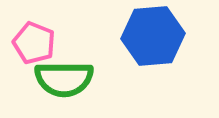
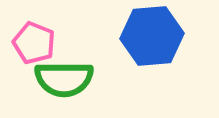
blue hexagon: moved 1 px left
